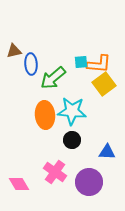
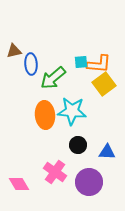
black circle: moved 6 px right, 5 px down
